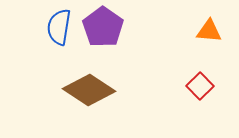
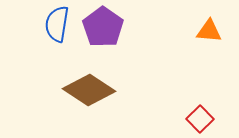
blue semicircle: moved 2 px left, 3 px up
red square: moved 33 px down
